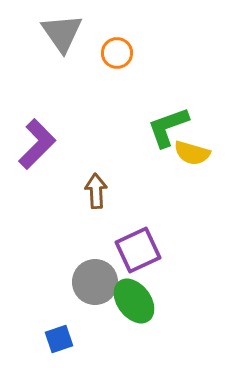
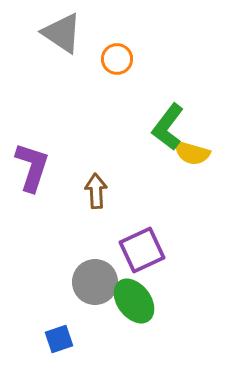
gray triangle: rotated 21 degrees counterclockwise
orange circle: moved 6 px down
green L-shape: rotated 33 degrees counterclockwise
purple L-shape: moved 5 px left, 23 px down; rotated 27 degrees counterclockwise
purple square: moved 4 px right
